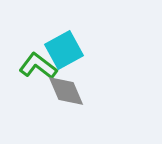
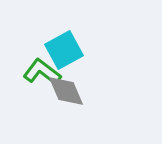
green L-shape: moved 4 px right, 6 px down
